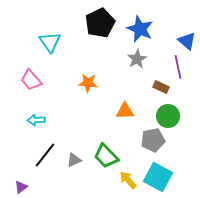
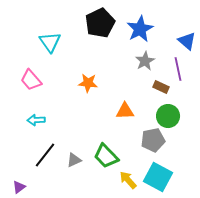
blue star: rotated 20 degrees clockwise
gray star: moved 8 px right, 2 px down
purple line: moved 2 px down
purple triangle: moved 2 px left
